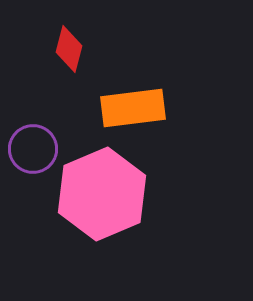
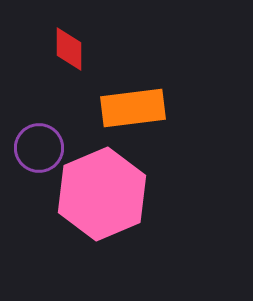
red diamond: rotated 15 degrees counterclockwise
purple circle: moved 6 px right, 1 px up
